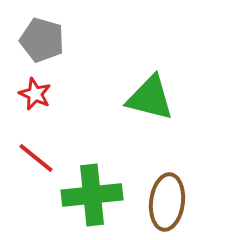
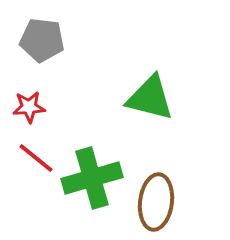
gray pentagon: rotated 9 degrees counterclockwise
red star: moved 6 px left, 13 px down; rotated 28 degrees counterclockwise
green cross: moved 17 px up; rotated 10 degrees counterclockwise
brown ellipse: moved 11 px left
